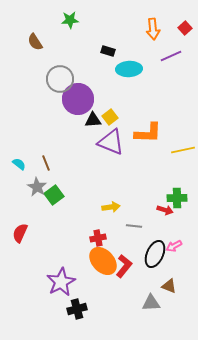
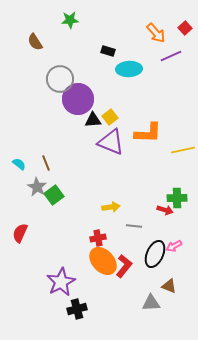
orange arrow: moved 3 px right, 4 px down; rotated 35 degrees counterclockwise
